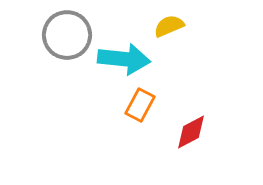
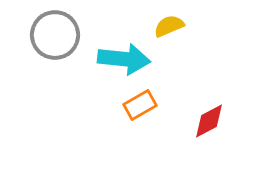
gray circle: moved 12 px left
orange rectangle: rotated 32 degrees clockwise
red diamond: moved 18 px right, 11 px up
